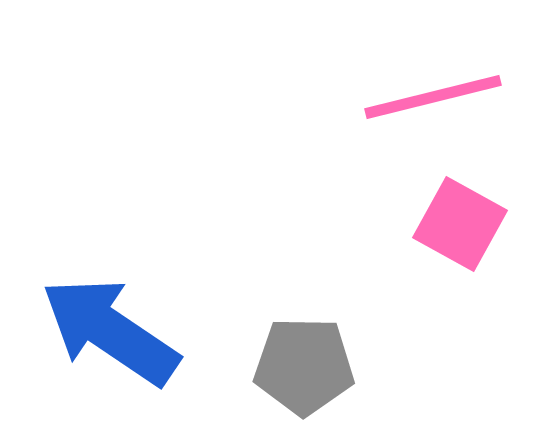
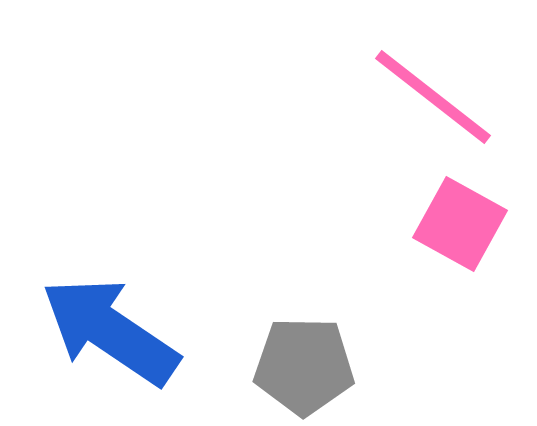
pink line: rotated 52 degrees clockwise
